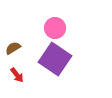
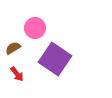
pink circle: moved 20 px left
red arrow: moved 1 px up
